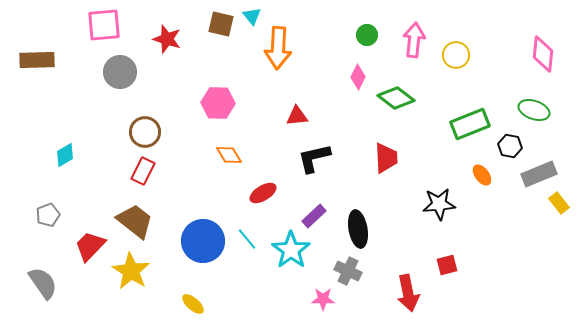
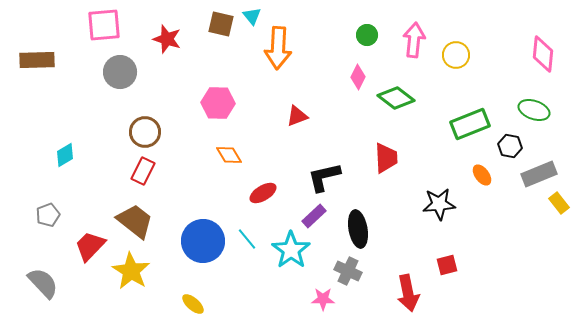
red triangle at (297, 116): rotated 15 degrees counterclockwise
black L-shape at (314, 158): moved 10 px right, 19 px down
gray semicircle at (43, 283): rotated 8 degrees counterclockwise
